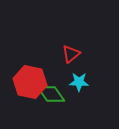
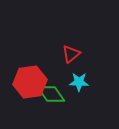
red hexagon: rotated 20 degrees counterclockwise
